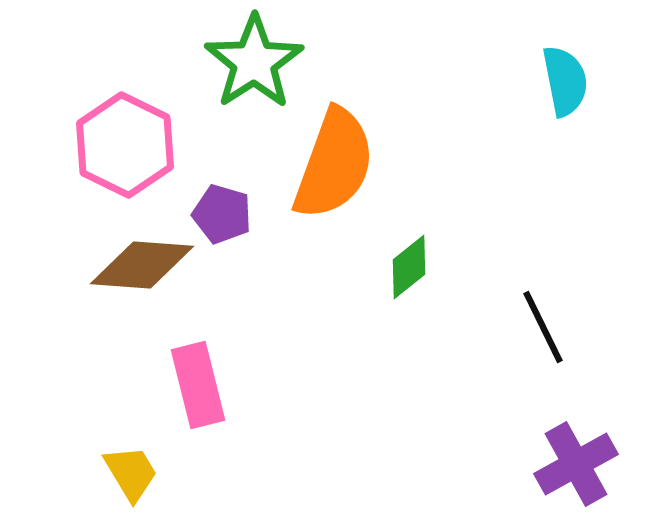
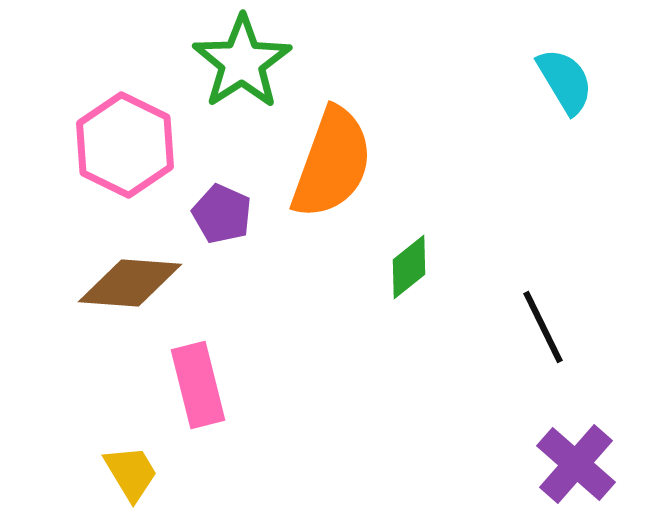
green star: moved 12 px left
cyan semicircle: rotated 20 degrees counterclockwise
orange semicircle: moved 2 px left, 1 px up
purple pentagon: rotated 8 degrees clockwise
brown diamond: moved 12 px left, 18 px down
purple cross: rotated 20 degrees counterclockwise
